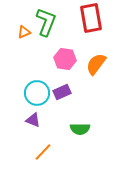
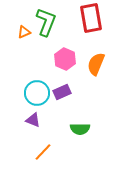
pink hexagon: rotated 15 degrees clockwise
orange semicircle: rotated 15 degrees counterclockwise
